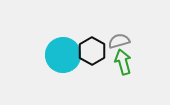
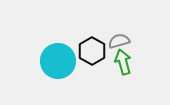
cyan circle: moved 5 px left, 6 px down
